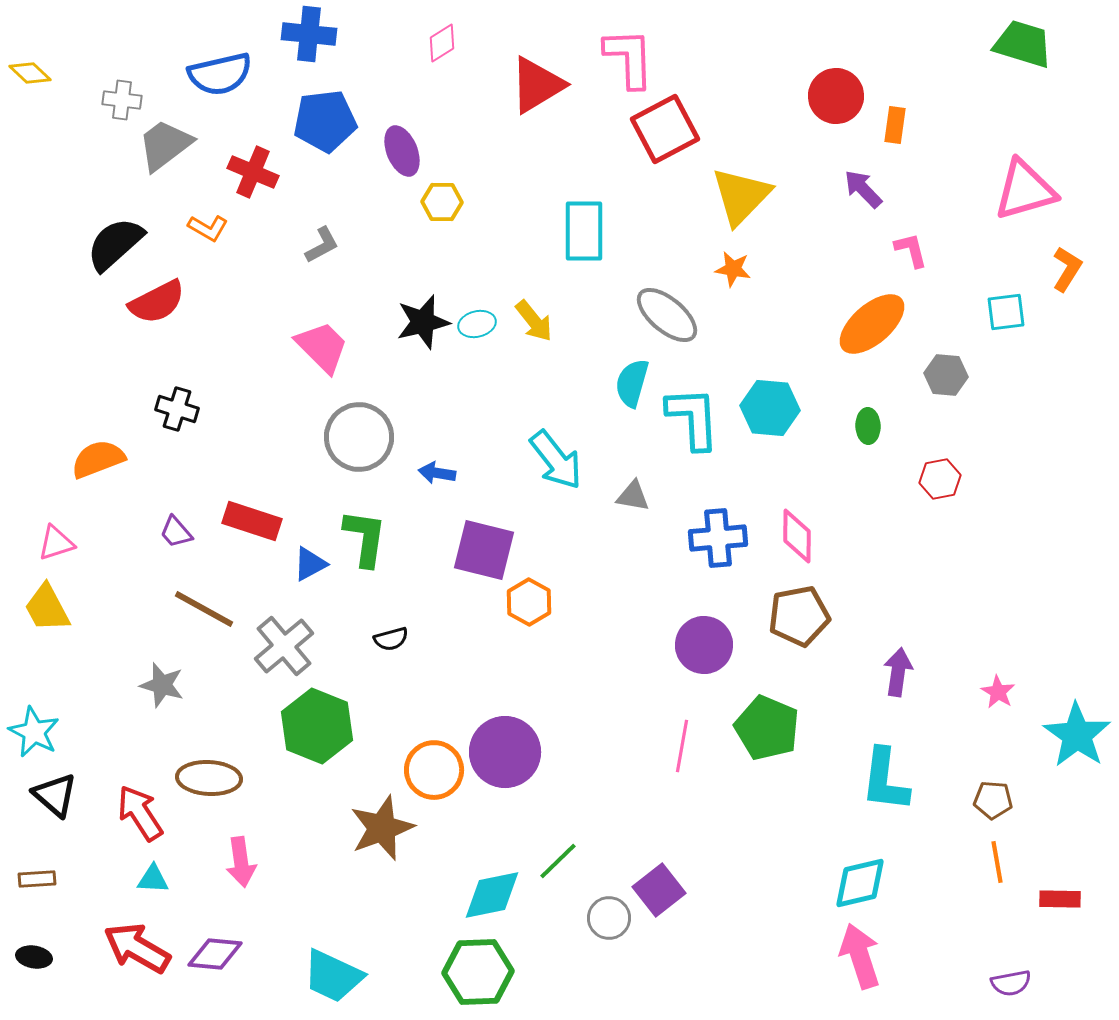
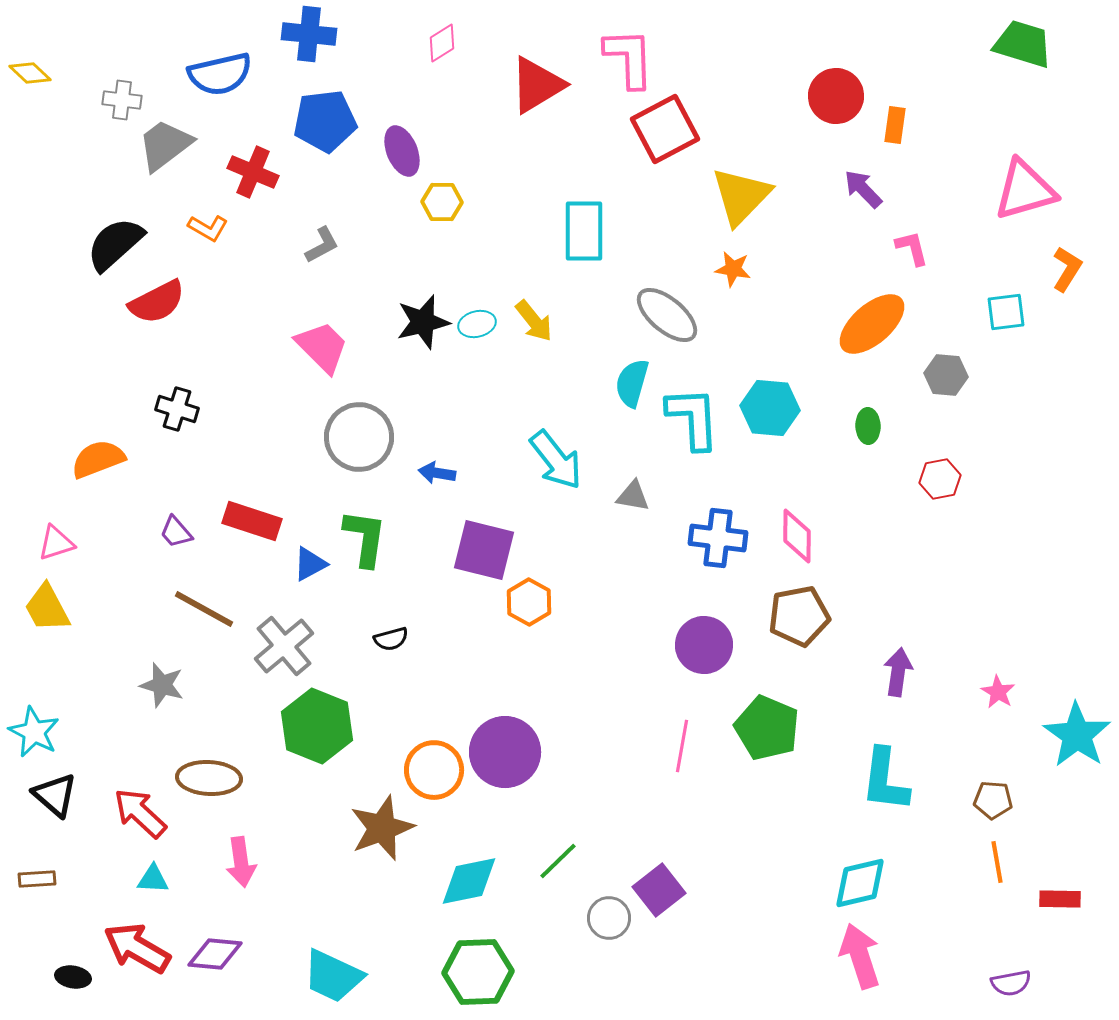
pink L-shape at (911, 250): moved 1 px right, 2 px up
blue cross at (718, 538): rotated 12 degrees clockwise
red arrow at (140, 813): rotated 14 degrees counterclockwise
cyan diamond at (492, 895): moved 23 px left, 14 px up
black ellipse at (34, 957): moved 39 px right, 20 px down
